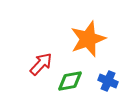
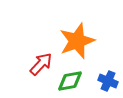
orange star: moved 11 px left, 2 px down
